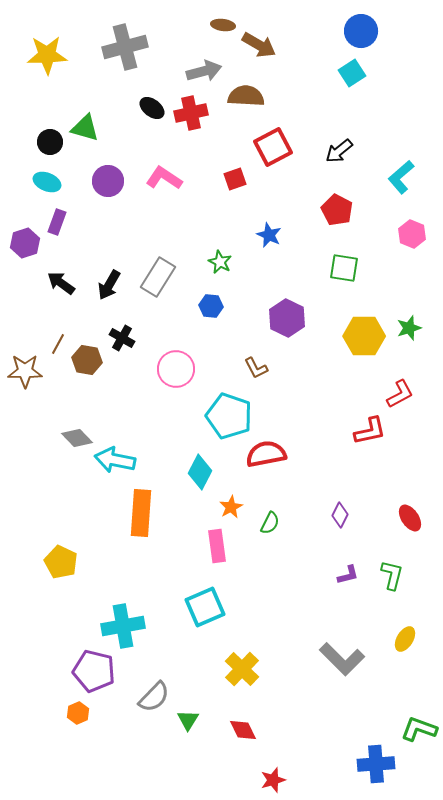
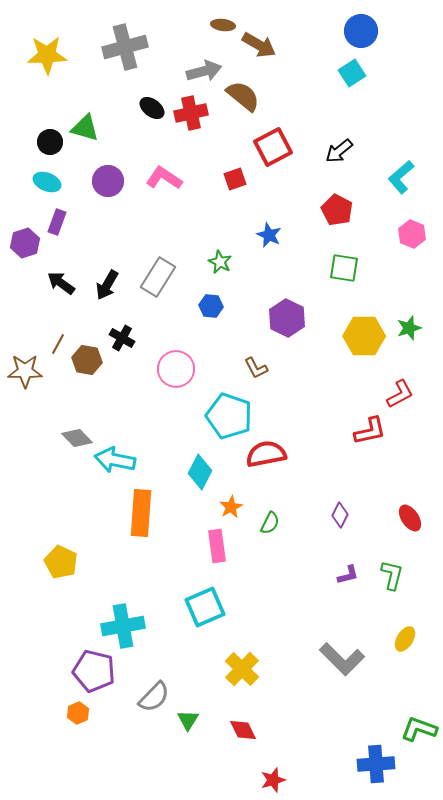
brown semicircle at (246, 96): moved 3 px left; rotated 36 degrees clockwise
black arrow at (109, 285): moved 2 px left
